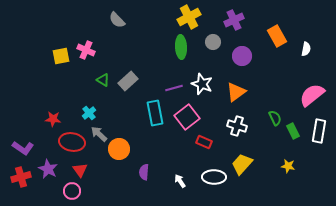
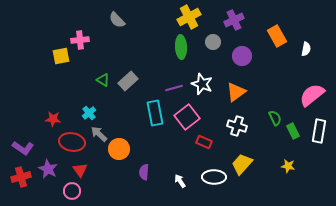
pink cross: moved 6 px left, 10 px up; rotated 30 degrees counterclockwise
